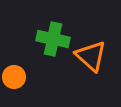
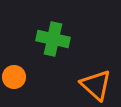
orange triangle: moved 5 px right, 29 px down
